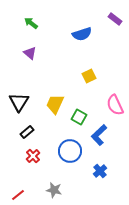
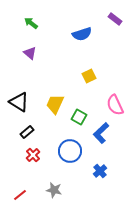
black triangle: rotated 30 degrees counterclockwise
blue L-shape: moved 2 px right, 2 px up
red cross: moved 1 px up
red line: moved 2 px right
